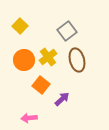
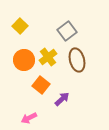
pink arrow: rotated 21 degrees counterclockwise
